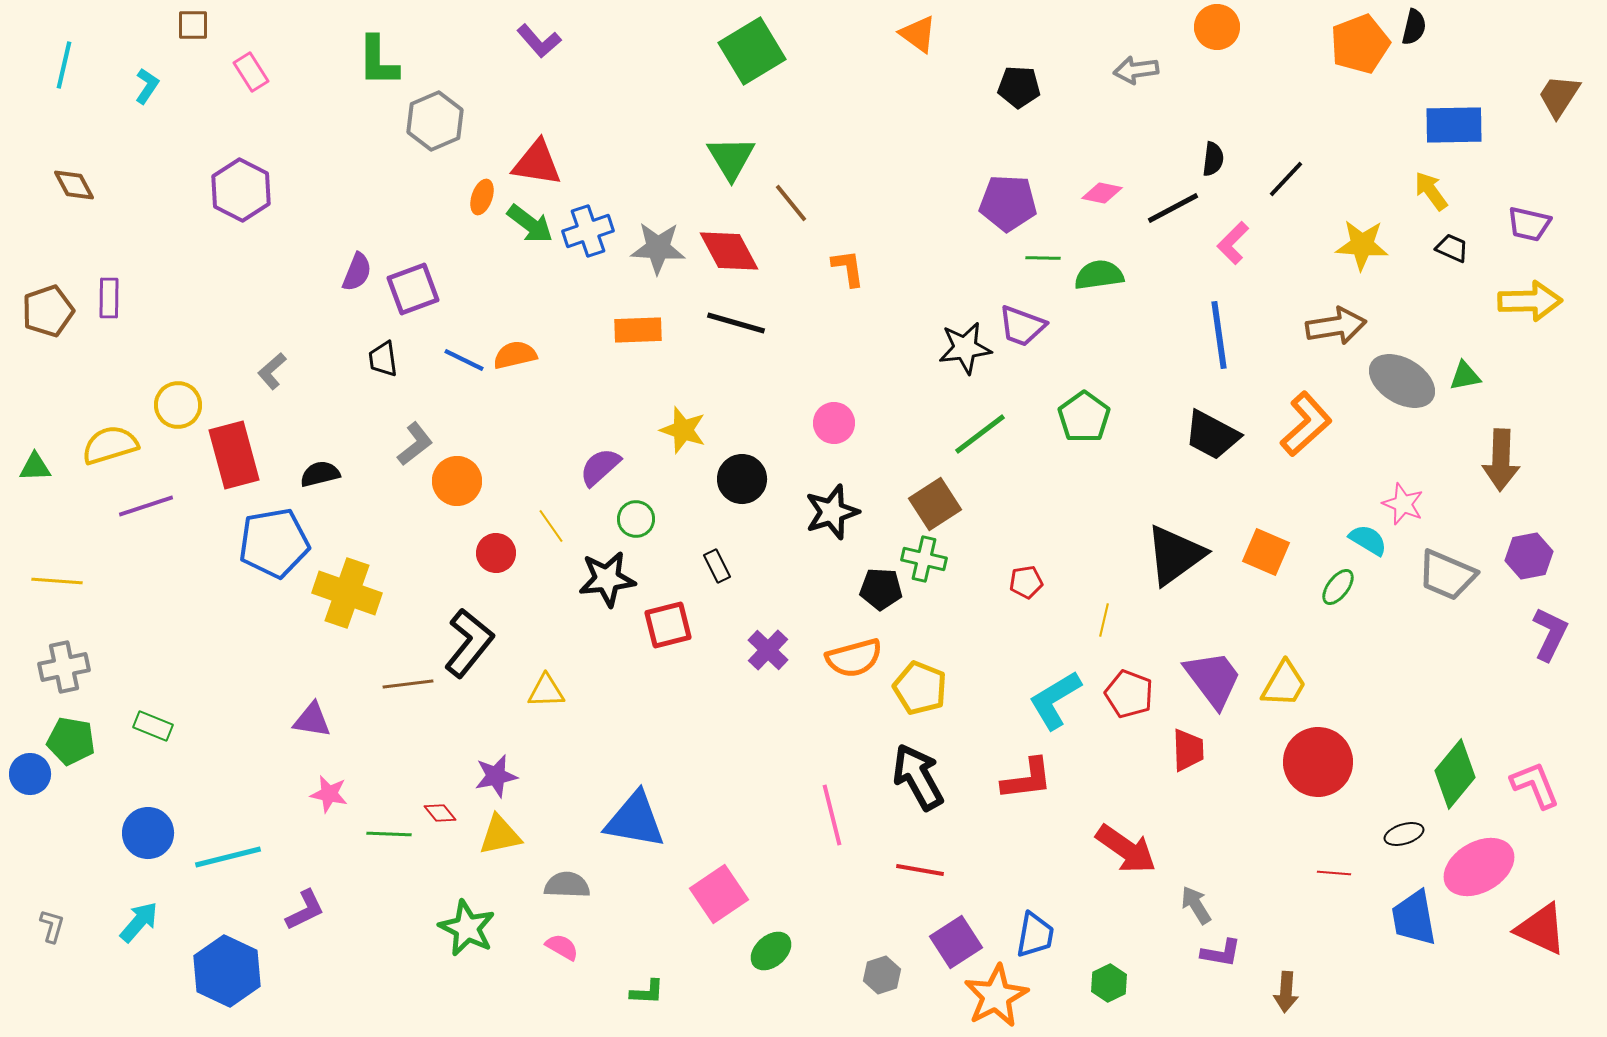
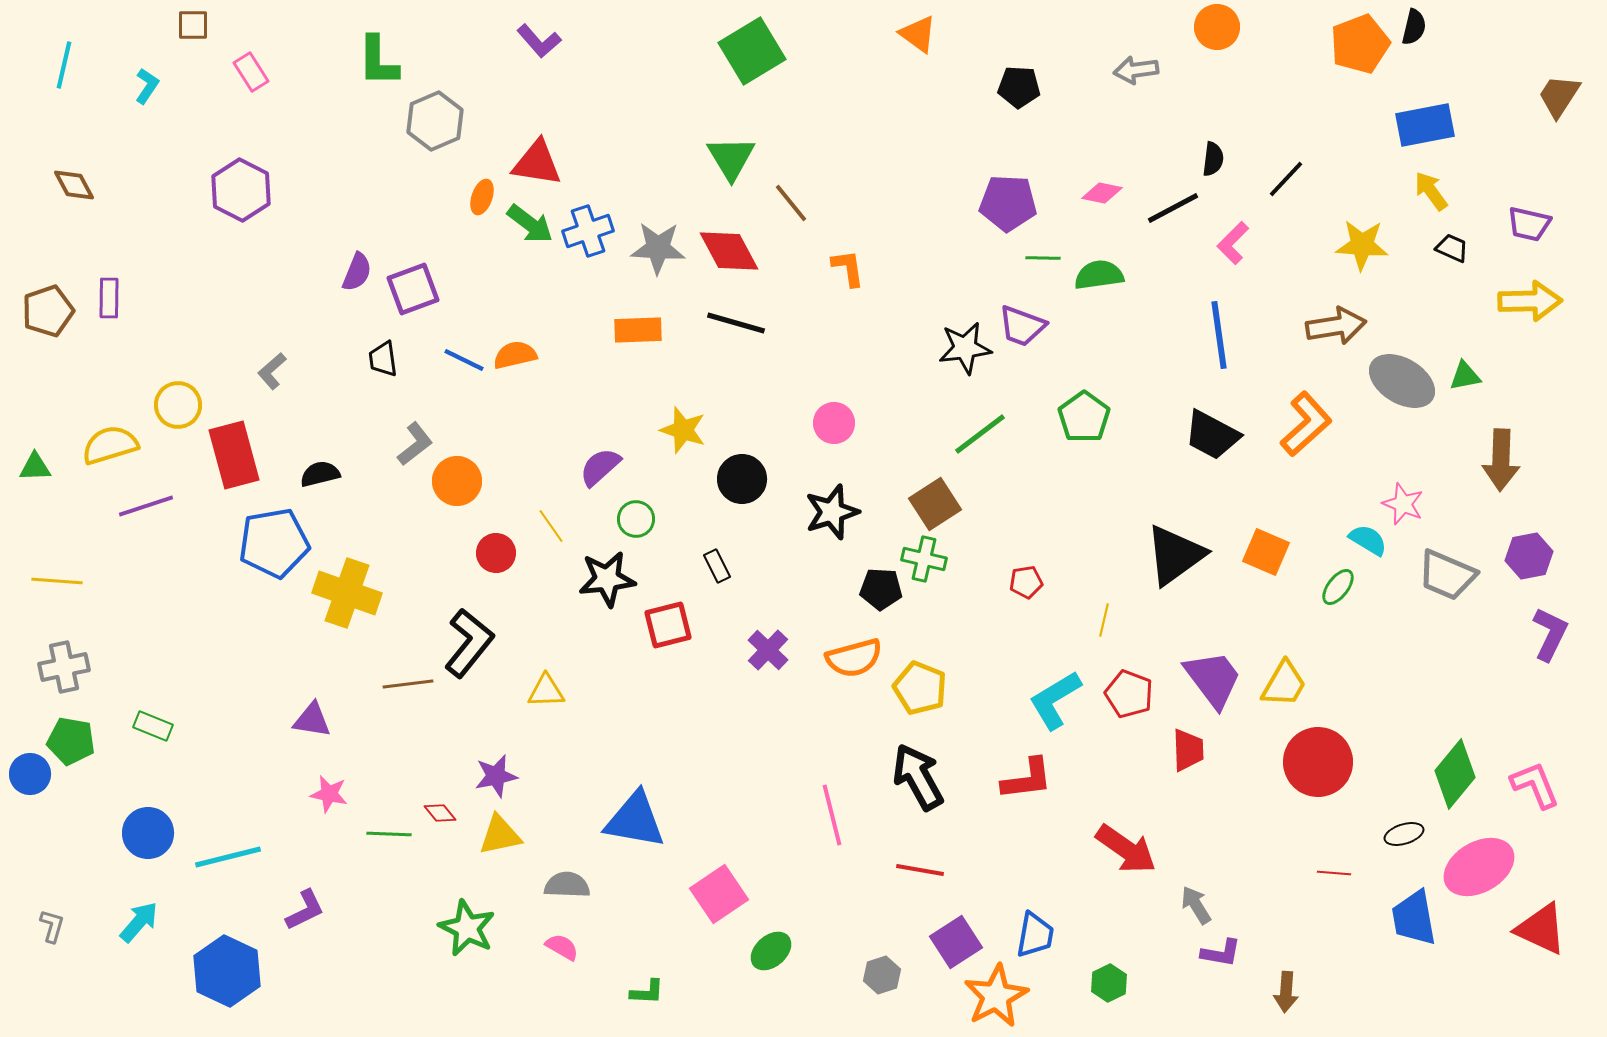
blue rectangle at (1454, 125): moved 29 px left; rotated 10 degrees counterclockwise
